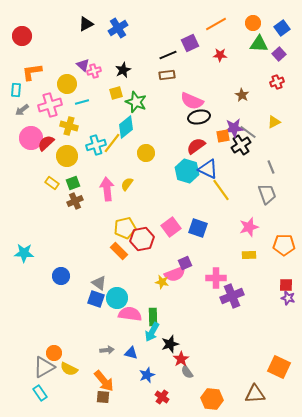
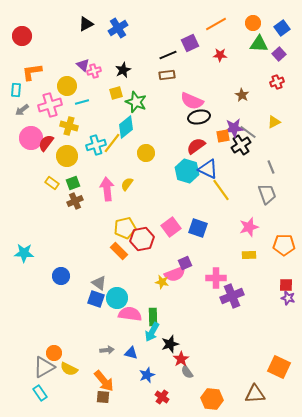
yellow circle at (67, 84): moved 2 px down
red semicircle at (46, 143): rotated 12 degrees counterclockwise
